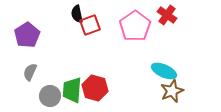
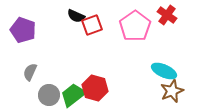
black semicircle: moved 1 px left, 2 px down; rotated 54 degrees counterclockwise
red square: moved 2 px right
purple pentagon: moved 4 px left, 5 px up; rotated 20 degrees counterclockwise
green trapezoid: moved 1 px right, 5 px down; rotated 48 degrees clockwise
gray circle: moved 1 px left, 1 px up
